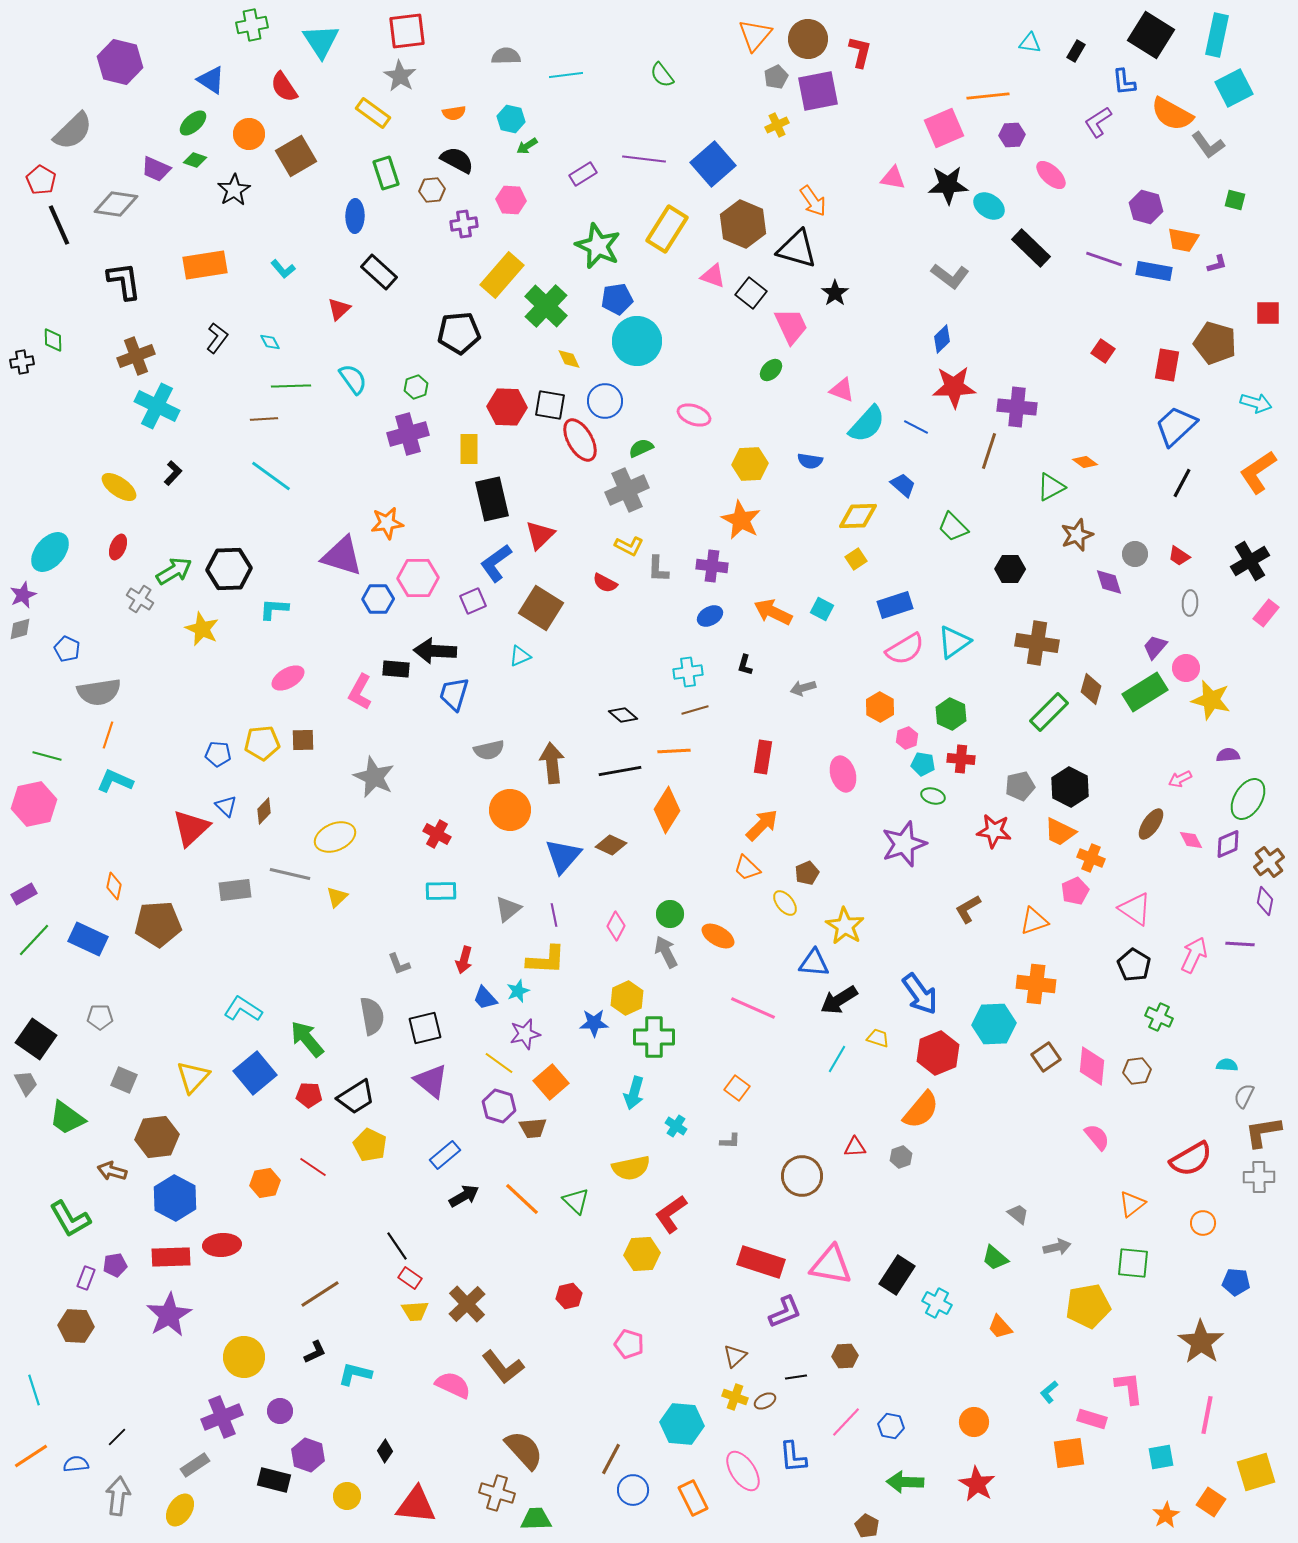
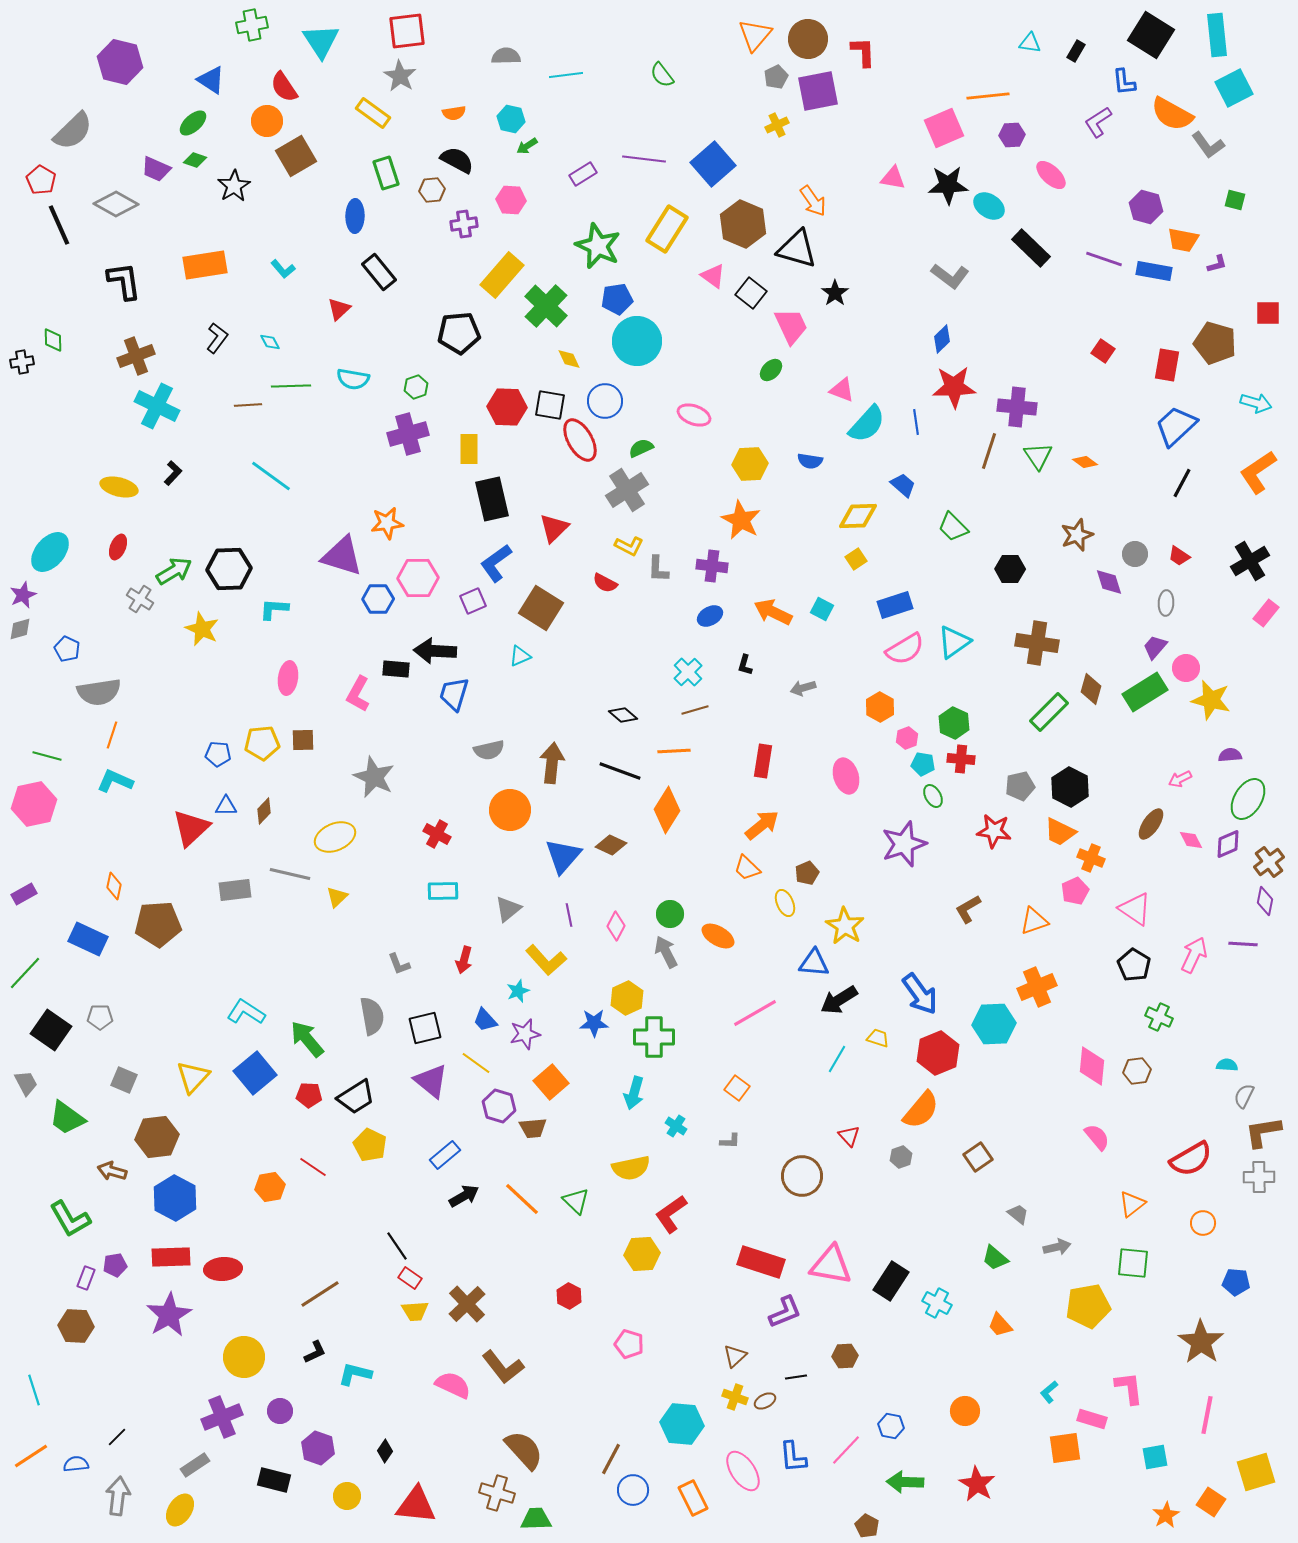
cyan rectangle at (1217, 35): rotated 18 degrees counterclockwise
red L-shape at (860, 52): moved 3 px right; rotated 16 degrees counterclockwise
orange circle at (249, 134): moved 18 px right, 13 px up
black star at (234, 190): moved 4 px up
gray diamond at (116, 204): rotated 21 degrees clockwise
black rectangle at (379, 272): rotated 9 degrees clockwise
pink triangle at (713, 276): rotated 16 degrees clockwise
cyan semicircle at (353, 379): rotated 136 degrees clockwise
brown line at (264, 419): moved 16 px left, 14 px up
blue line at (916, 427): moved 5 px up; rotated 55 degrees clockwise
yellow ellipse at (119, 487): rotated 21 degrees counterclockwise
green triangle at (1051, 487): moved 13 px left, 31 px up; rotated 36 degrees counterclockwise
gray cross at (627, 490): rotated 9 degrees counterclockwise
red triangle at (540, 535): moved 14 px right, 7 px up
gray ellipse at (1190, 603): moved 24 px left
cyan cross at (688, 672): rotated 36 degrees counterclockwise
pink ellipse at (288, 678): rotated 52 degrees counterclockwise
pink L-shape at (360, 692): moved 2 px left, 2 px down
green hexagon at (951, 714): moved 3 px right, 9 px down
orange line at (108, 735): moved 4 px right
purple semicircle at (1228, 755): moved 2 px right
red rectangle at (763, 757): moved 4 px down
brown arrow at (552, 763): rotated 12 degrees clockwise
black line at (620, 771): rotated 30 degrees clockwise
pink ellipse at (843, 774): moved 3 px right, 2 px down
green ellipse at (933, 796): rotated 45 degrees clockwise
blue triangle at (226, 806): rotated 45 degrees counterclockwise
orange arrow at (762, 825): rotated 6 degrees clockwise
cyan rectangle at (441, 891): moved 2 px right
yellow ellipse at (785, 903): rotated 16 degrees clockwise
purple line at (554, 915): moved 15 px right
green line at (34, 940): moved 9 px left, 33 px down
purple line at (1240, 944): moved 3 px right
yellow L-shape at (546, 960): rotated 45 degrees clockwise
orange cross at (1036, 984): moved 1 px right, 3 px down; rotated 30 degrees counterclockwise
blue trapezoid at (485, 998): moved 22 px down
pink line at (753, 1008): moved 2 px right, 5 px down; rotated 54 degrees counterclockwise
cyan L-shape at (243, 1009): moved 3 px right, 3 px down
black square at (36, 1039): moved 15 px right, 9 px up
brown square at (1046, 1057): moved 68 px left, 100 px down
yellow line at (499, 1063): moved 23 px left
red triangle at (855, 1147): moved 6 px left, 11 px up; rotated 50 degrees clockwise
orange hexagon at (265, 1183): moved 5 px right, 4 px down
red ellipse at (222, 1245): moved 1 px right, 24 px down
black rectangle at (897, 1275): moved 6 px left, 6 px down
red hexagon at (569, 1296): rotated 20 degrees counterclockwise
orange trapezoid at (1000, 1327): moved 2 px up
pink line at (846, 1422): moved 28 px down
orange circle at (974, 1422): moved 9 px left, 11 px up
orange square at (1069, 1453): moved 4 px left, 5 px up
purple hexagon at (308, 1455): moved 10 px right, 7 px up
cyan square at (1161, 1457): moved 6 px left
